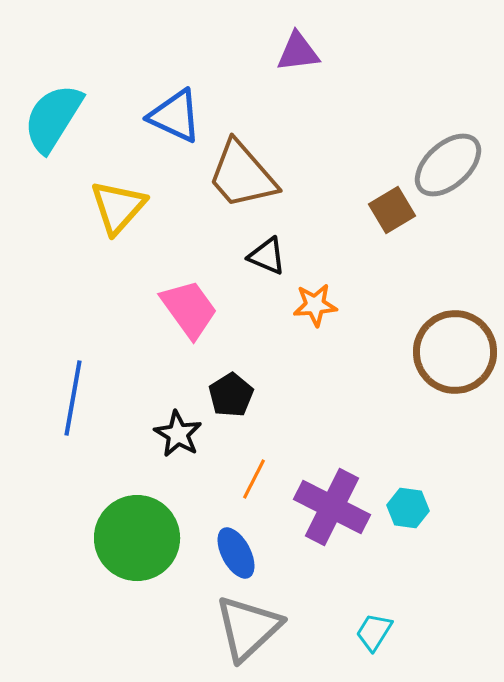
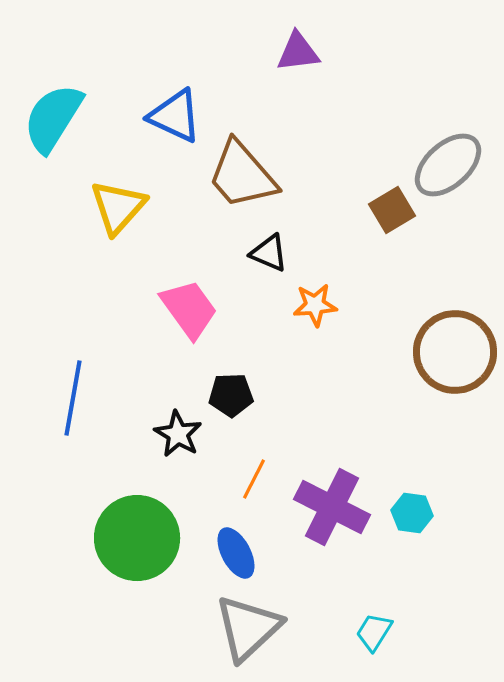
black triangle: moved 2 px right, 3 px up
black pentagon: rotated 30 degrees clockwise
cyan hexagon: moved 4 px right, 5 px down
